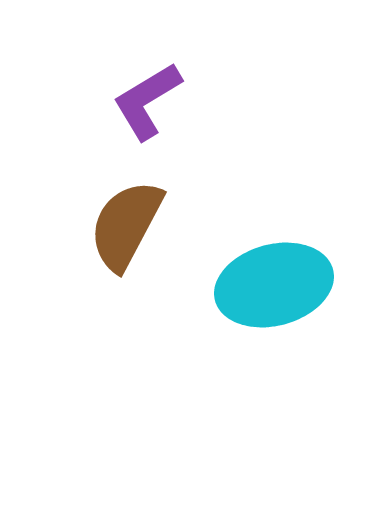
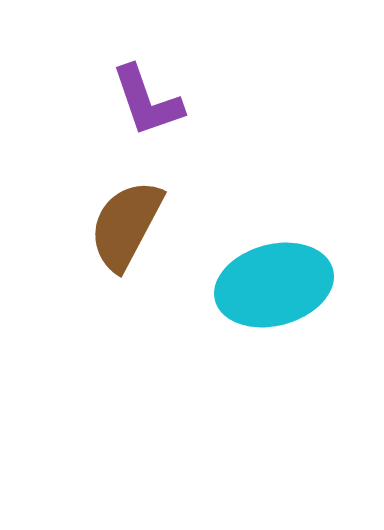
purple L-shape: rotated 78 degrees counterclockwise
